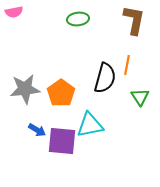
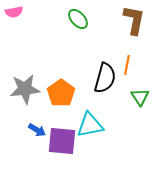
green ellipse: rotated 55 degrees clockwise
